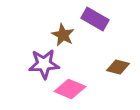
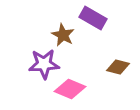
purple rectangle: moved 2 px left, 1 px up
